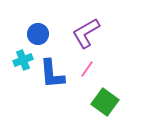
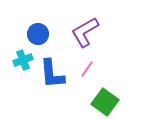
purple L-shape: moved 1 px left, 1 px up
